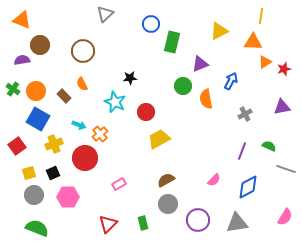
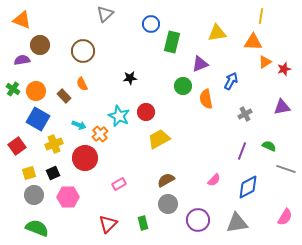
yellow triangle at (219, 31): moved 2 px left, 2 px down; rotated 18 degrees clockwise
cyan star at (115, 102): moved 4 px right, 14 px down
